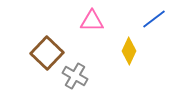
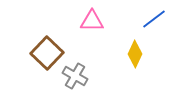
yellow diamond: moved 6 px right, 3 px down
